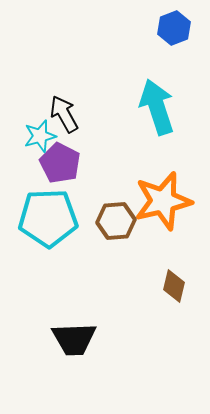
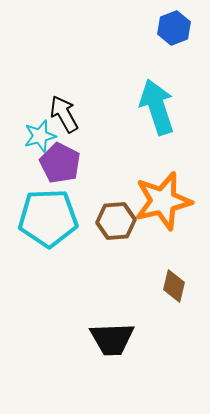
black trapezoid: moved 38 px right
